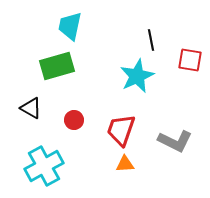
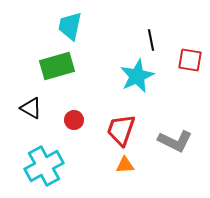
orange triangle: moved 1 px down
